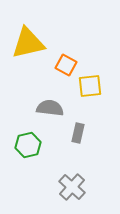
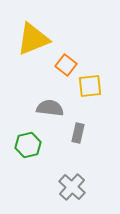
yellow triangle: moved 5 px right, 4 px up; rotated 9 degrees counterclockwise
orange square: rotated 10 degrees clockwise
